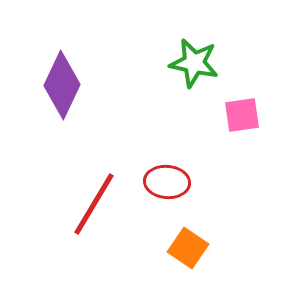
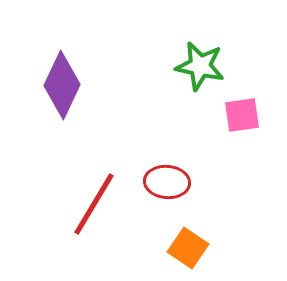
green star: moved 6 px right, 3 px down
